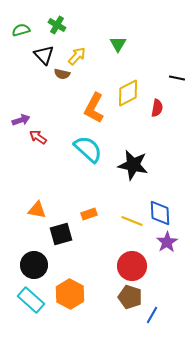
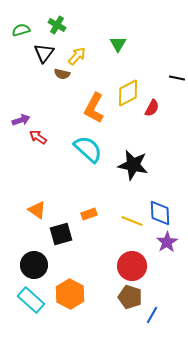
black triangle: moved 2 px up; rotated 20 degrees clockwise
red semicircle: moved 5 px left; rotated 18 degrees clockwise
orange triangle: rotated 24 degrees clockwise
